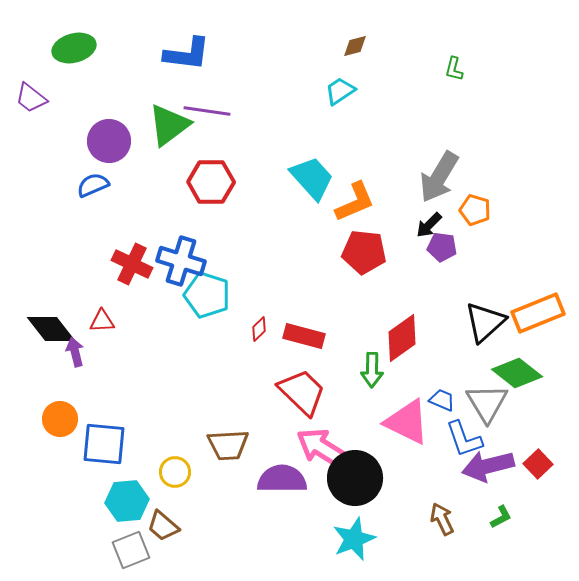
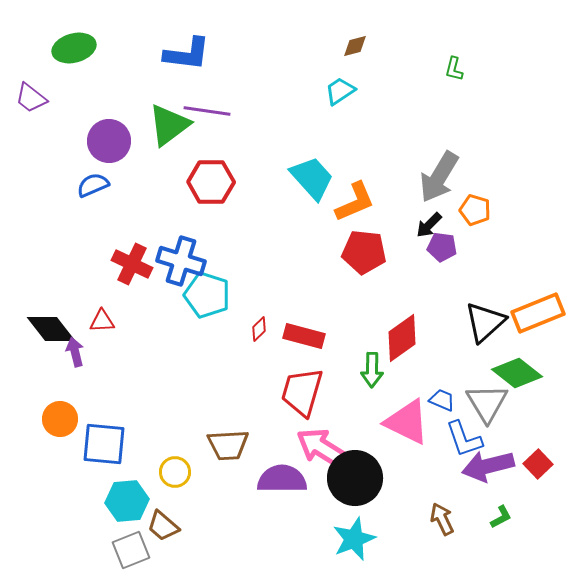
red trapezoid at (302, 392): rotated 118 degrees counterclockwise
